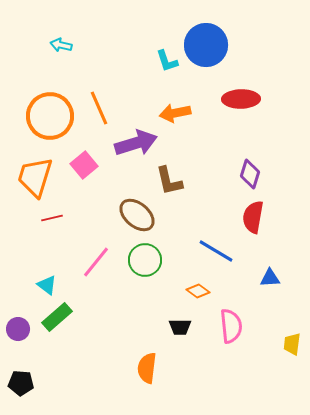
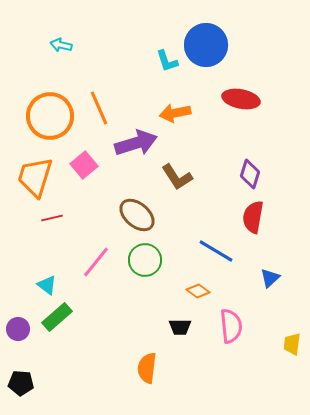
red ellipse: rotated 12 degrees clockwise
brown L-shape: moved 8 px right, 4 px up; rotated 20 degrees counterclockwise
blue triangle: rotated 40 degrees counterclockwise
